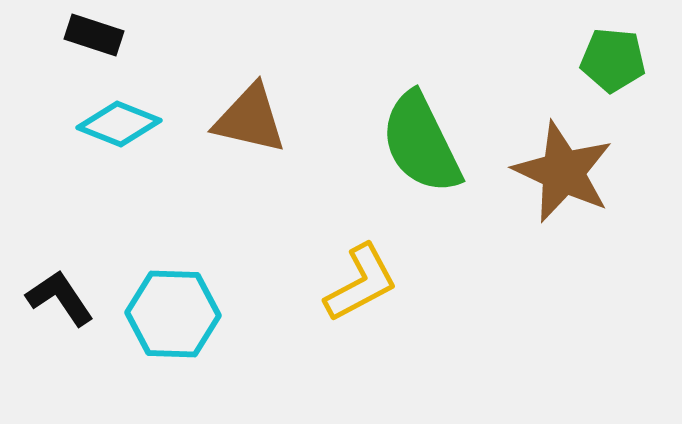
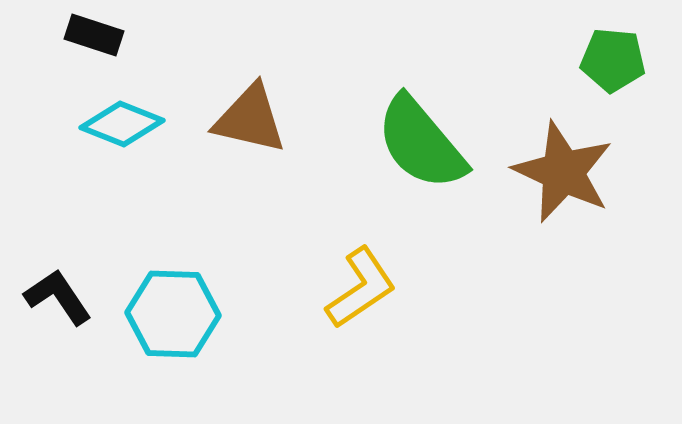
cyan diamond: moved 3 px right
green semicircle: rotated 14 degrees counterclockwise
yellow L-shape: moved 5 px down; rotated 6 degrees counterclockwise
black L-shape: moved 2 px left, 1 px up
